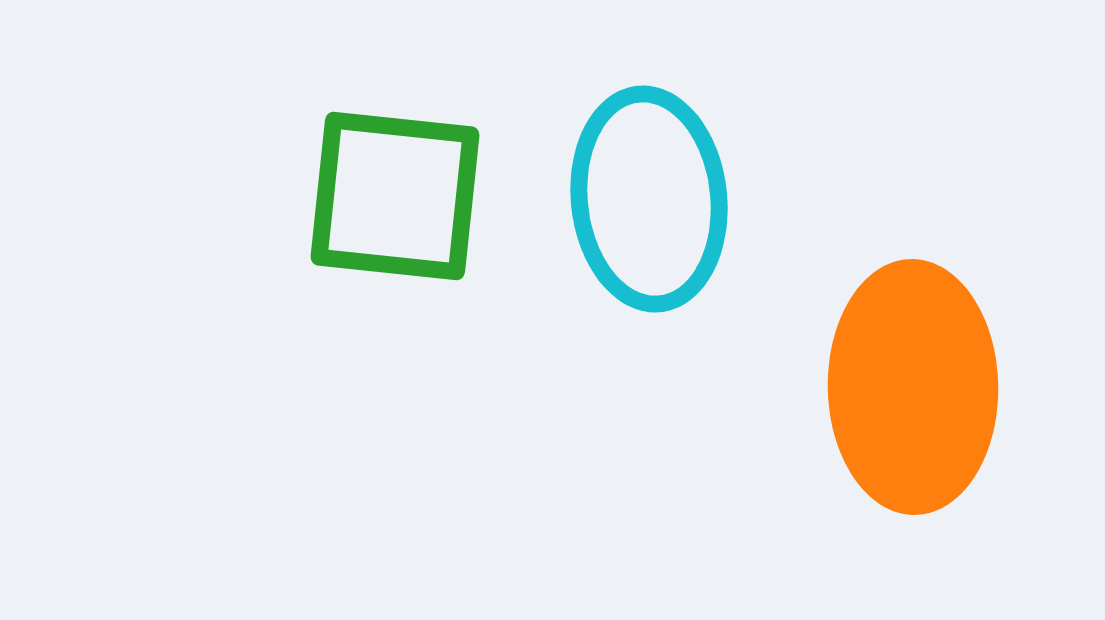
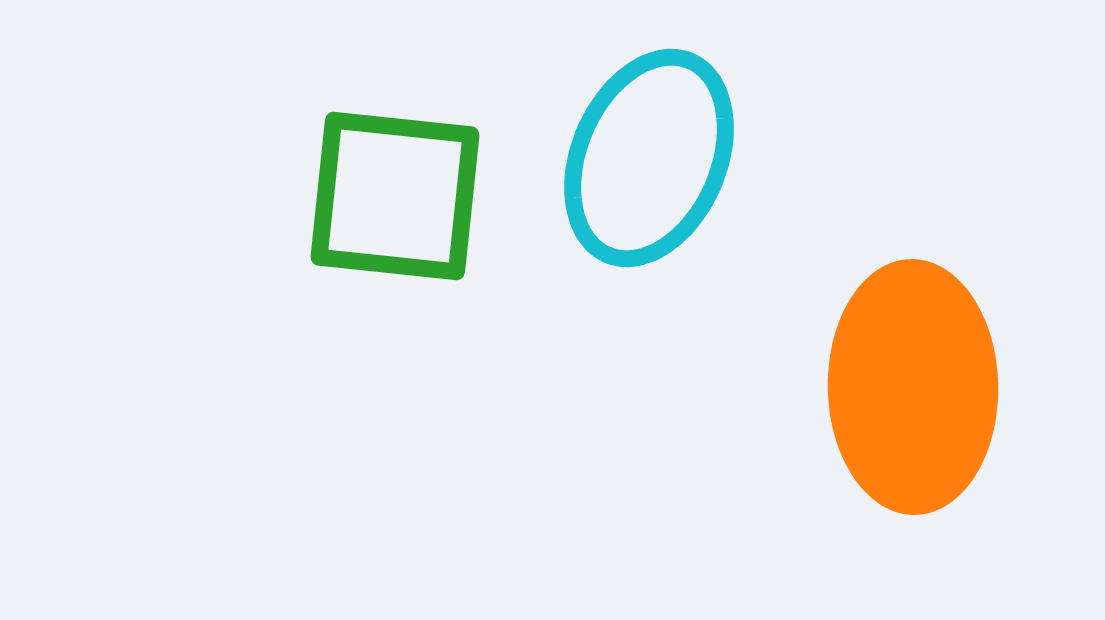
cyan ellipse: moved 41 px up; rotated 29 degrees clockwise
